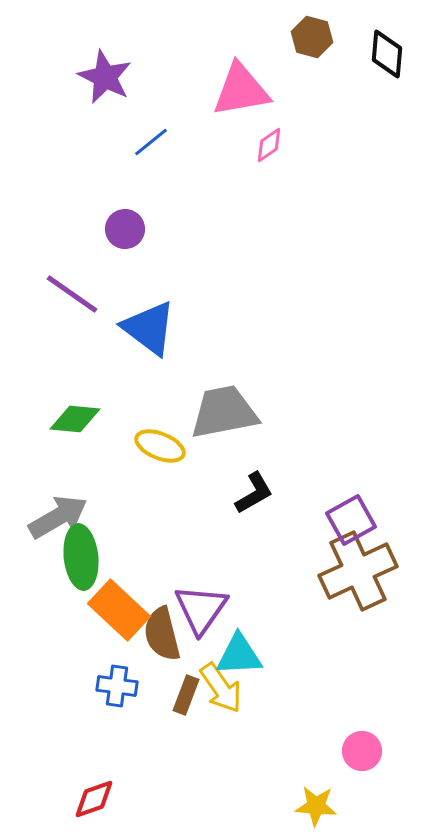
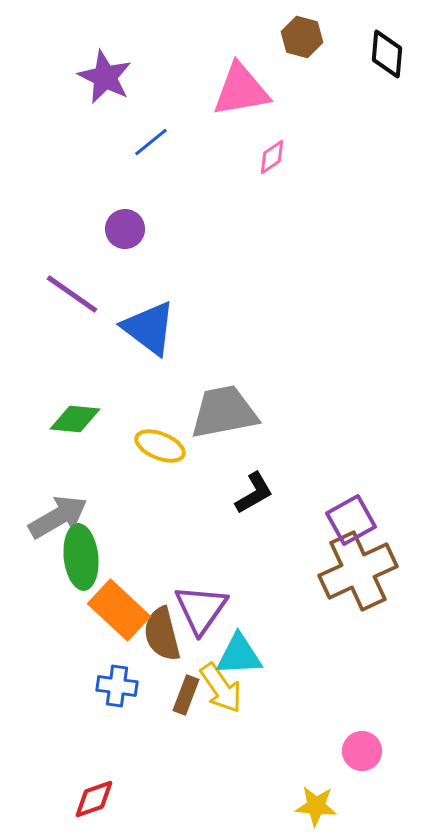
brown hexagon: moved 10 px left
pink diamond: moved 3 px right, 12 px down
